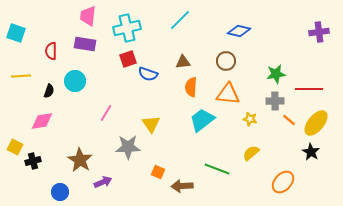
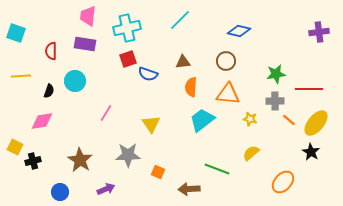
gray star: moved 8 px down
purple arrow: moved 3 px right, 7 px down
brown arrow: moved 7 px right, 3 px down
